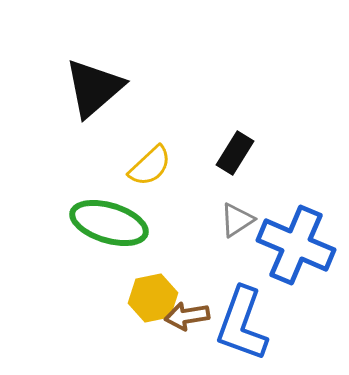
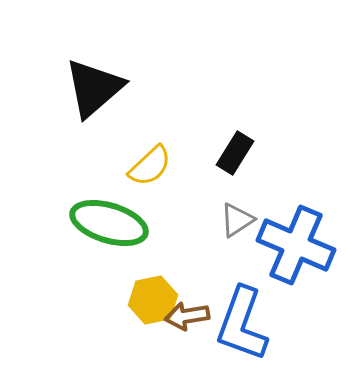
yellow hexagon: moved 2 px down
